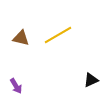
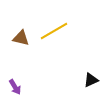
yellow line: moved 4 px left, 4 px up
purple arrow: moved 1 px left, 1 px down
